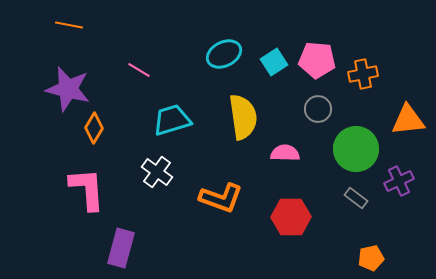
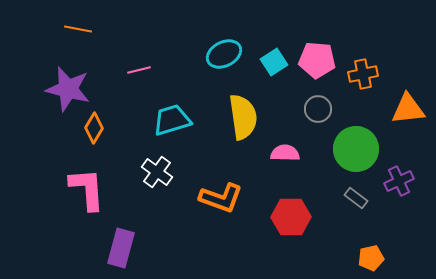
orange line: moved 9 px right, 4 px down
pink line: rotated 45 degrees counterclockwise
orange triangle: moved 11 px up
